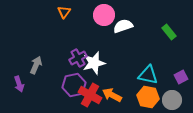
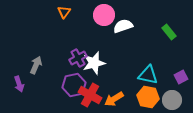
orange arrow: moved 2 px right, 4 px down; rotated 60 degrees counterclockwise
